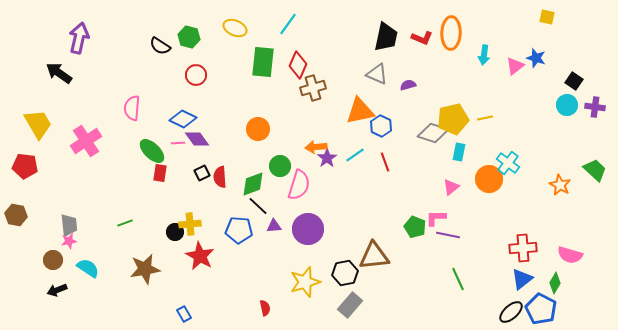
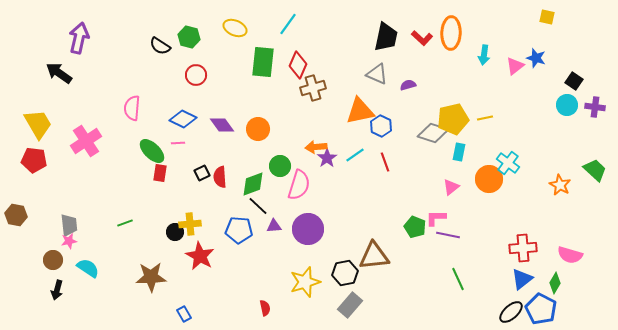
red L-shape at (422, 38): rotated 20 degrees clockwise
purple diamond at (197, 139): moved 25 px right, 14 px up
red pentagon at (25, 166): moved 9 px right, 6 px up
brown star at (145, 269): moved 6 px right, 8 px down; rotated 8 degrees clockwise
black arrow at (57, 290): rotated 54 degrees counterclockwise
